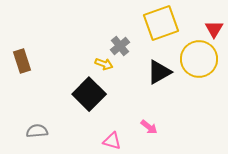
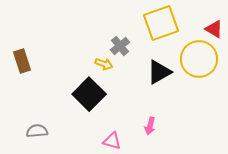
red triangle: rotated 30 degrees counterclockwise
pink arrow: moved 1 px right, 1 px up; rotated 66 degrees clockwise
